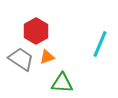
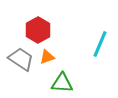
red hexagon: moved 2 px right, 1 px up
